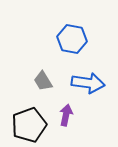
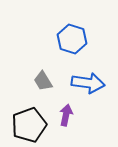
blue hexagon: rotated 8 degrees clockwise
